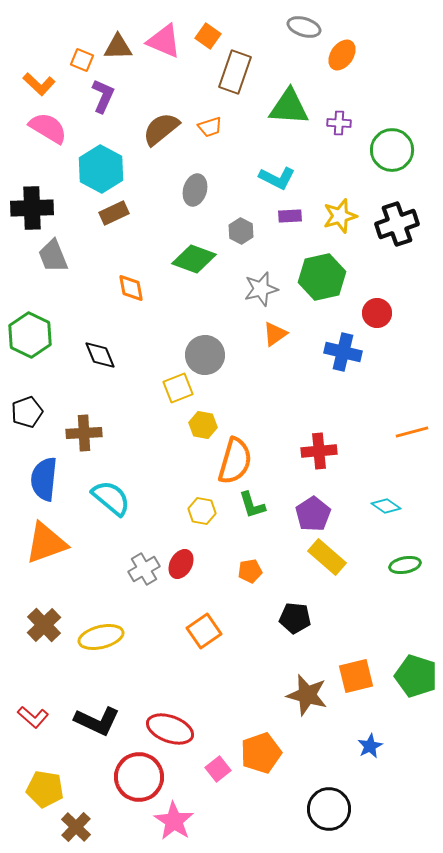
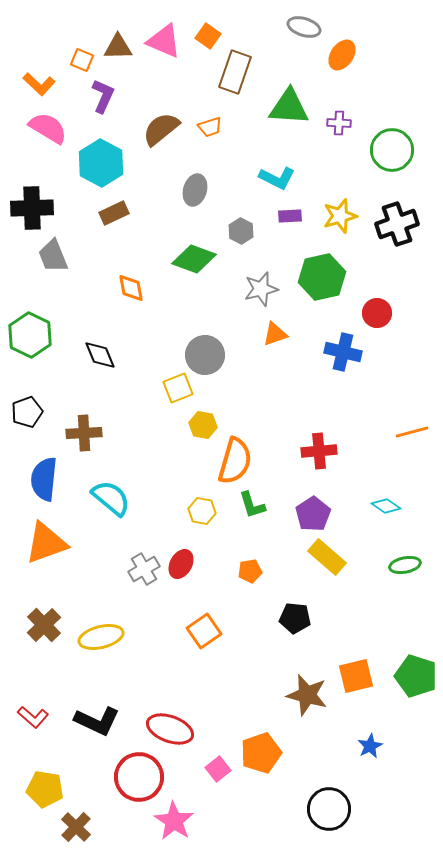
cyan hexagon at (101, 169): moved 6 px up
orange triangle at (275, 334): rotated 16 degrees clockwise
